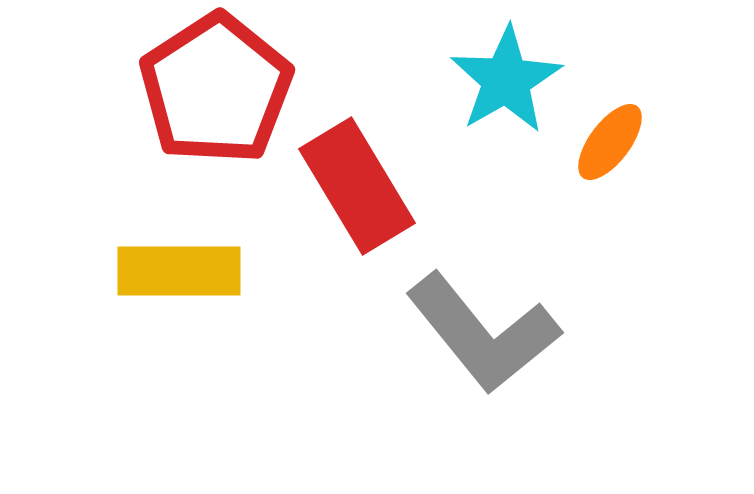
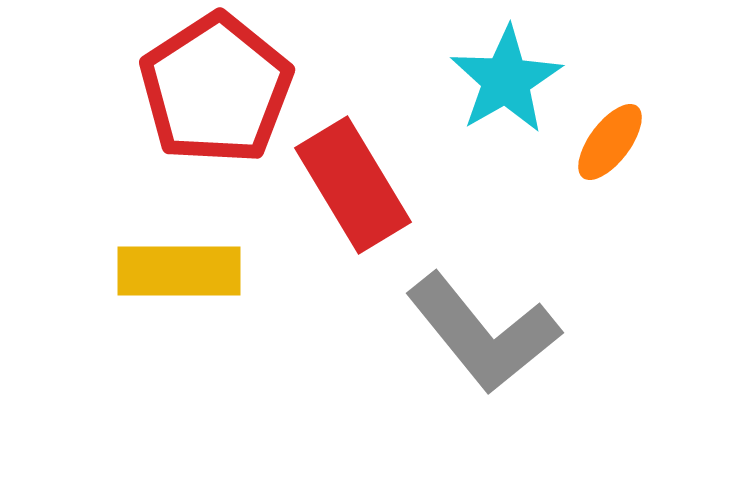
red rectangle: moved 4 px left, 1 px up
